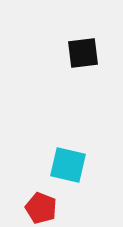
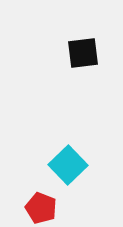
cyan square: rotated 33 degrees clockwise
